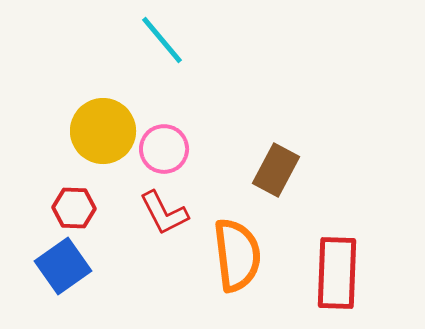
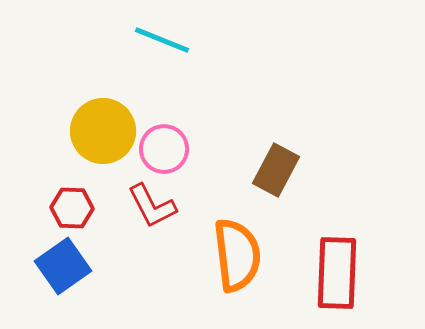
cyan line: rotated 28 degrees counterclockwise
red hexagon: moved 2 px left
red L-shape: moved 12 px left, 7 px up
